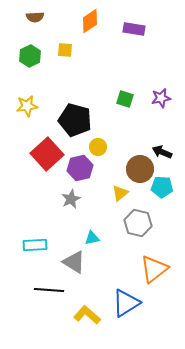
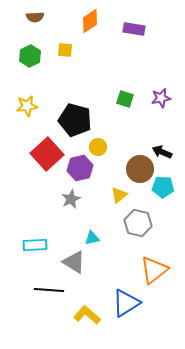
cyan pentagon: moved 1 px right
yellow triangle: moved 1 px left, 2 px down
orange triangle: moved 1 px down
